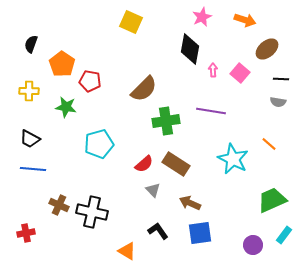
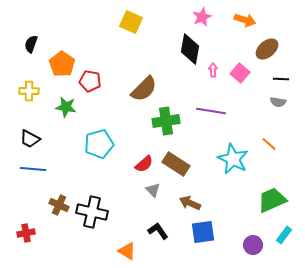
blue square: moved 3 px right, 1 px up
